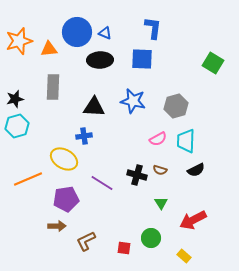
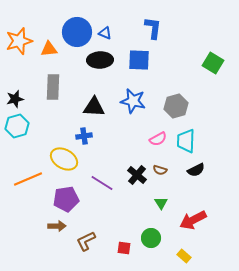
blue square: moved 3 px left, 1 px down
black cross: rotated 24 degrees clockwise
